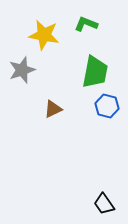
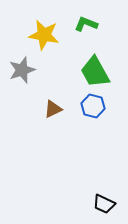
green trapezoid: rotated 140 degrees clockwise
blue hexagon: moved 14 px left
black trapezoid: rotated 30 degrees counterclockwise
